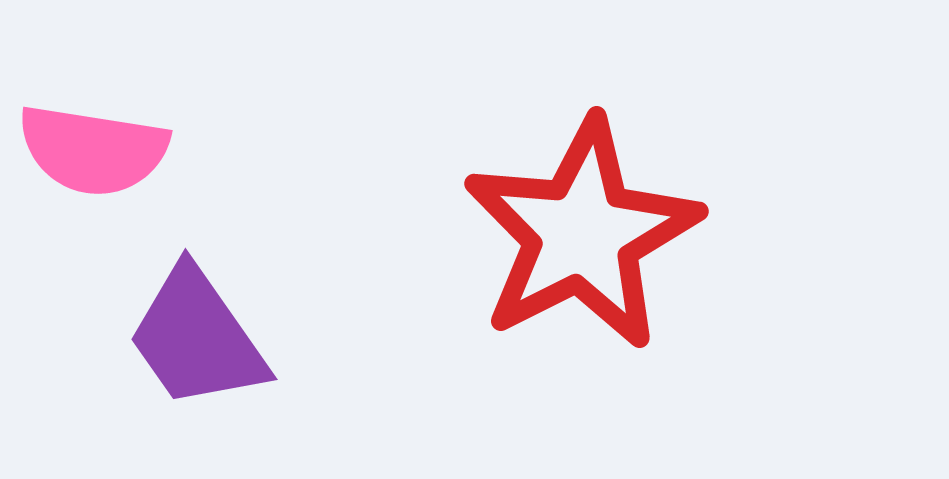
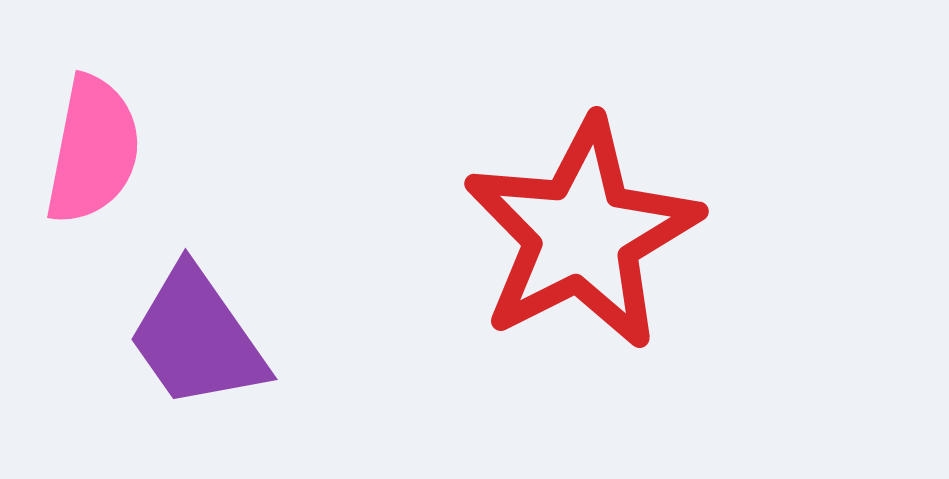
pink semicircle: rotated 88 degrees counterclockwise
